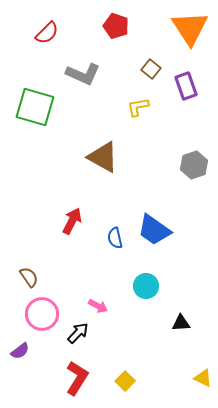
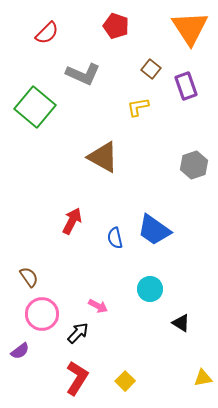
green square: rotated 24 degrees clockwise
cyan circle: moved 4 px right, 3 px down
black triangle: rotated 36 degrees clockwise
yellow triangle: rotated 36 degrees counterclockwise
